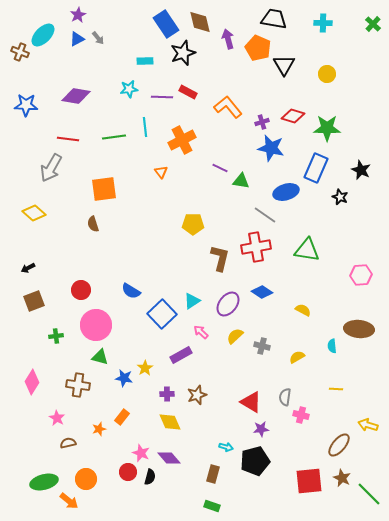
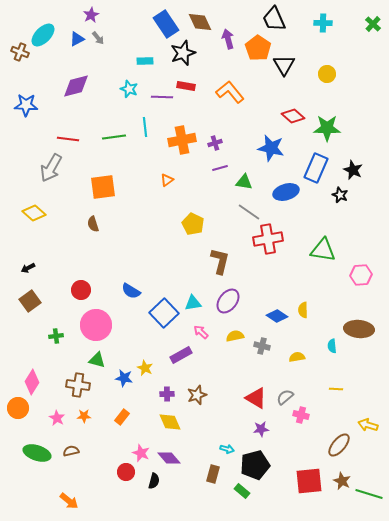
purple star at (78, 15): moved 13 px right
black trapezoid at (274, 19): rotated 124 degrees counterclockwise
brown diamond at (200, 22): rotated 10 degrees counterclockwise
orange pentagon at (258, 48): rotated 10 degrees clockwise
cyan star at (129, 89): rotated 30 degrees clockwise
red rectangle at (188, 92): moved 2 px left, 6 px up; rotated 18 degrees counterclockwise
purple diamond at (76, 96): moved 10 px up; rotated 24 degrees counterclockwise
orange L-shape at (228, 107): moved 2 px right, 15 px up
red diamond at (293, 116): rotated 25 degrees clockwise
purple cross at (262, 122): moved 47 px left, 21 px down
orange cross at (182, 140): rotated 16 degrees clockwise
purple line at (220, 168): rotated 42 degrees counterclockwise
black star at (361, 170): moved 8 px left
orange triangle at (161, 172): moved 6 px right, 8 px down; rotated 32 degrees clockwise
green triangle at (241, 181): moved 3 px right, 1 px down
orange square at (104, 189): moved 1 px left, 2 px up
black star at (340, 197): moved 2 px up
gray line at (265, 215): moved 16 px left, 3 px up
yellow pentagon at (193, 224): rotated 25 degrees clockwise
red cross at (256, 247): moved 12 px right, 8 px up
green triangle at (307, 250): moved 16 px right
brown L-shape at (220, 258): moved 3 px down
blue diamond at (262, 292): moved 15 px right, 24 px down
brown square at (34, 301): moved 4 px left; rotated 15 degrees counterclockwise
cyan triangle at (192, 301): moved 1 px right, 2 px down; rotated 24 degrees clockwise
purple ellipse at (228, 304): moved 3 px up
yellow semicircle at (303, 310): rotated 119 degrees counterclockwise
blue square at (162, 314): moved 2 px right, 1 px up
yellow semicircle at (235, 336): rotated 30 degrees clockwise
green triangle at (100, 357): moved 3 px left, 3 px down
yellow semicircle at (297, 357): rotated 21 degrees clockwise
yellow star at (145, 368): rotated 14 degrees counterclockwise
gray semicircle at (285, 397): rotated 42 degrees clockwise
red triangle at (251, 402): moved 5 px right, 4 px up
orange star at (99, 429): moved 15 px left, 13 px up; rotated 16 degrees clockwise
brown semicircle at (68, 443): moved 3 px right, 8 px down
cyan arrow at (226, 447): moved 1 px right, 2 px down
black pentagon at (255, 461): moved 4 px down
red circle at (128, 472): moved 2 px left
black semicircle at (150, 477): moved 4 px right, 4 px down
brown star at (342, 478): moved 3 px down
orange circle at (86, 479): moved 68 px left, 71 px up
green ellipse at (44, 482): moved 7 px left, 29 px up; rotated 32 degrees clockwise
green line at (369, 494): rotated 28 degrees counterclockwise
green rectangle at (212, 506): moved 30 px right, 15 px up; rotated 21 degrees clockwise
